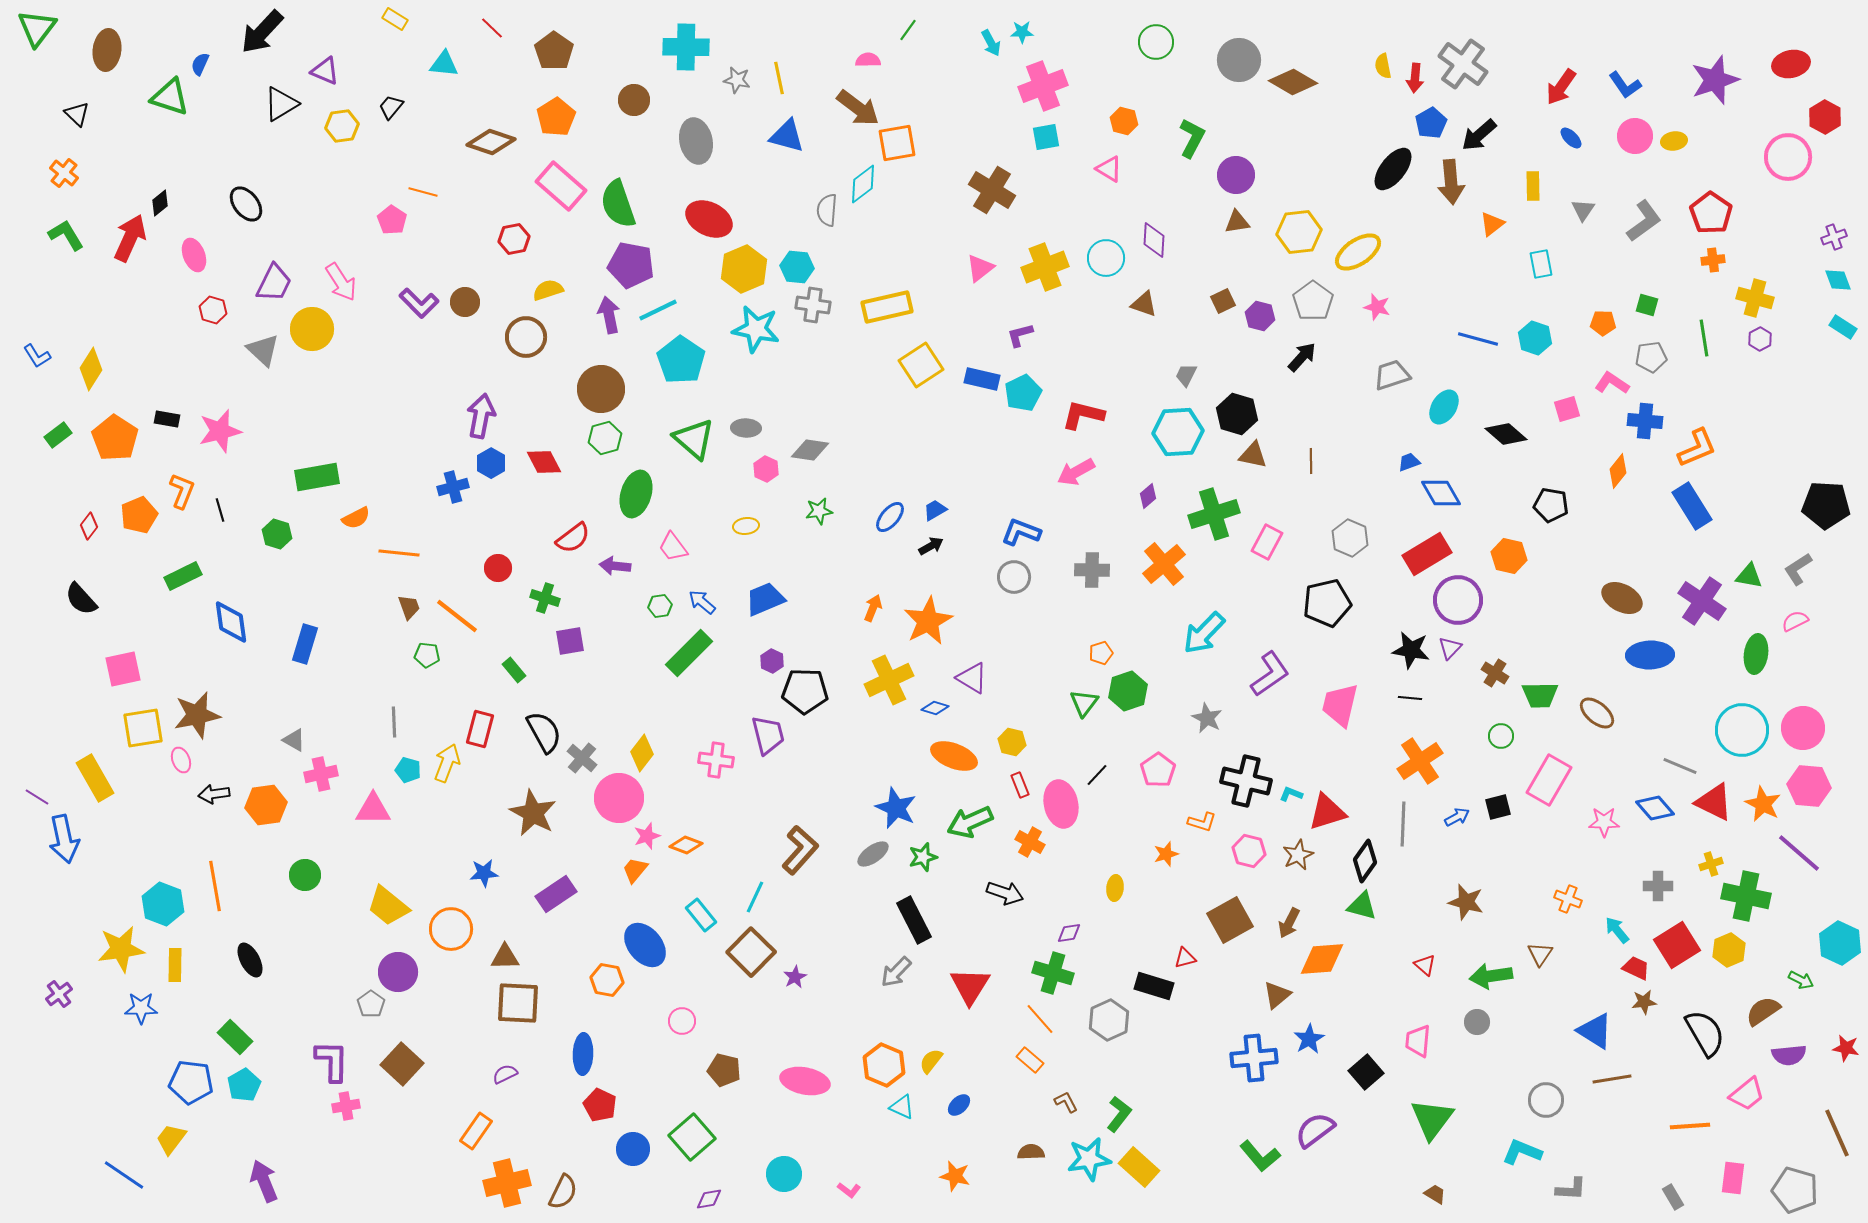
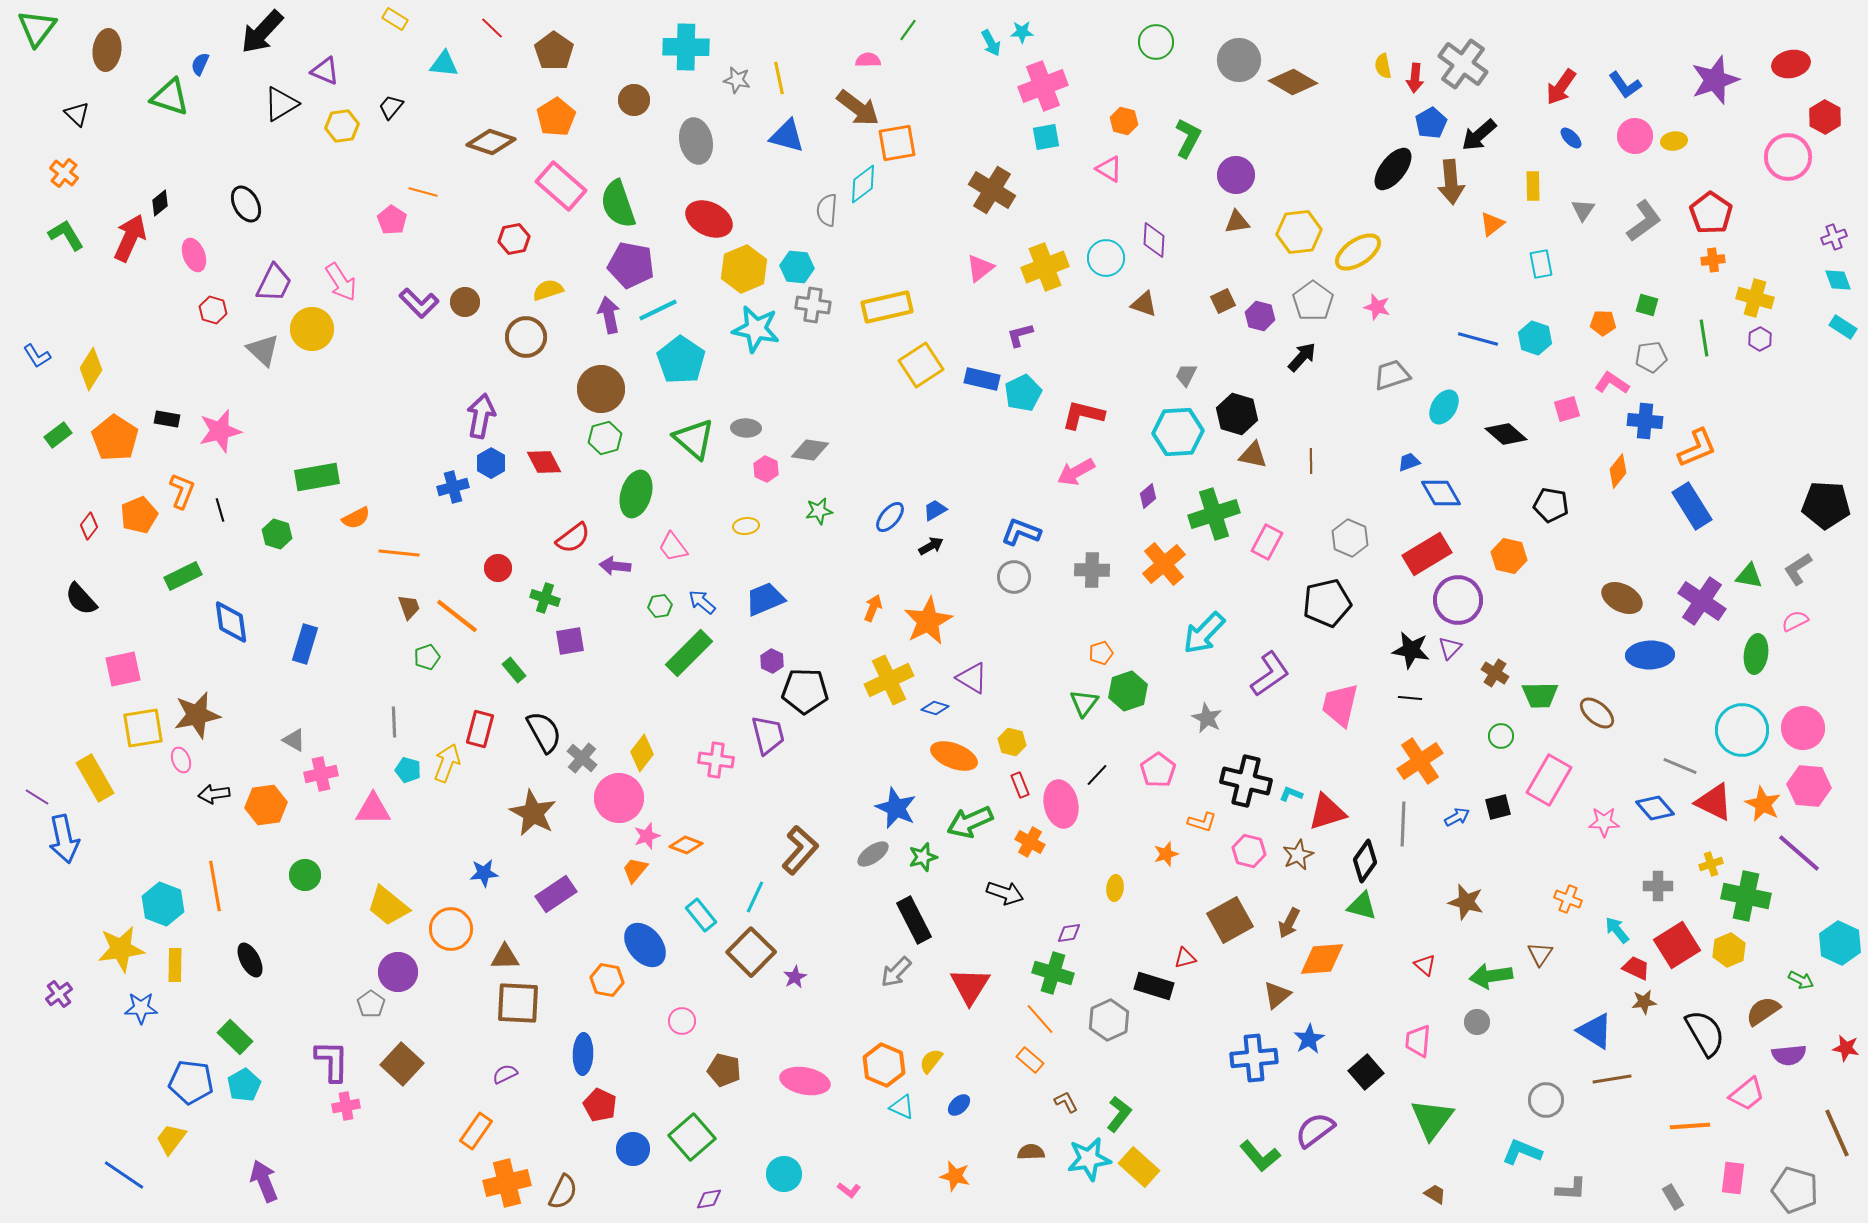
green L-shape at (1192, 138): moved 4 px left
black ellipse at (246, 204): rotated 9 degrees clockwise
green pentagon at (427, 655): moved 2 px down; rotated 25 degrees counterclockwise
